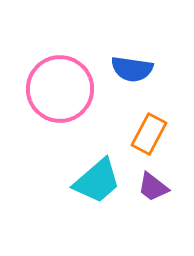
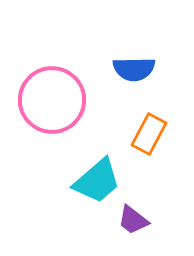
blue semicircle: moved 2 px right; rotated 9 degrees counterclockwise
pink circle: moved 8 px left, 11 px down
purple trapezoid: moved 20 px left, 33 px down
